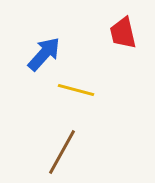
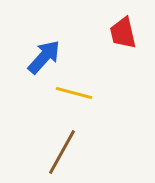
blue arrow: moved 3 px down
yellow line: moved 2 px left, 3 px down
